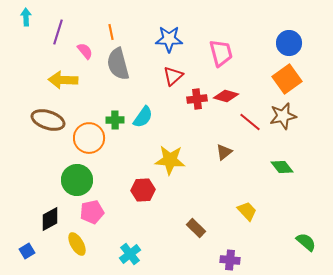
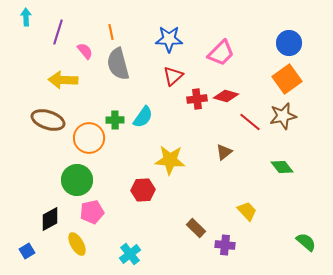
pink trapezoid: rotated 60 degrees clockwise
purple cross: moved 5 px left, 15 px up
